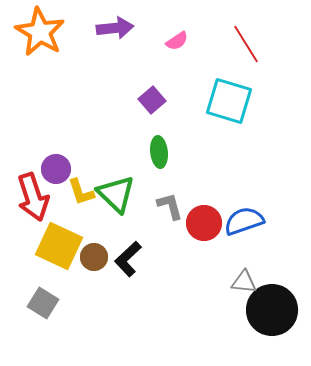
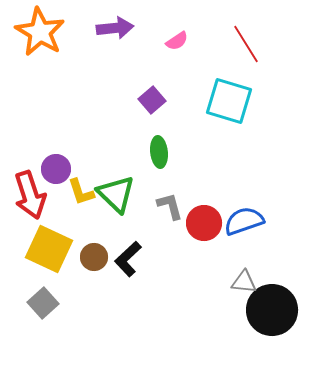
red arrow: moved 3 px left, 2 px up
yellow square: moved 10 px left, 3 px down
gray square: rotated 16 degrees clockwise
